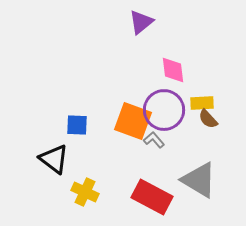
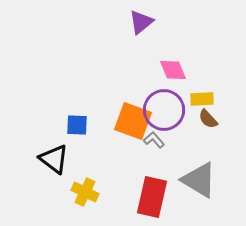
pink diamond: rotated 16 degrees counterclockwise
yellow rectangle: moved 4 px up
red rectangle: rotated 75 degrees clockwise
